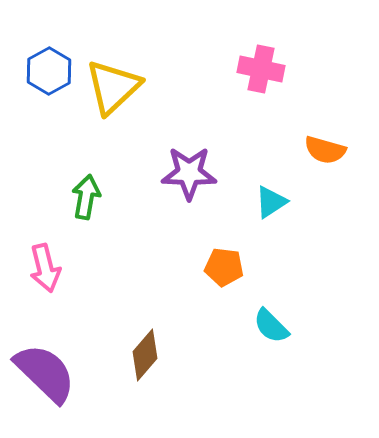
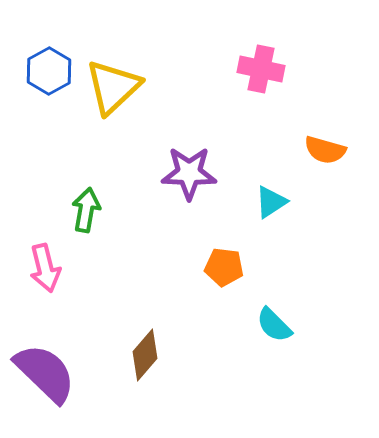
green arrow: moved 13 px down
cyan semicircle: moved 3 px right, 1 px up
